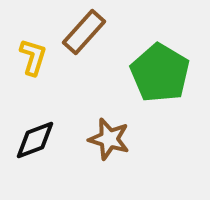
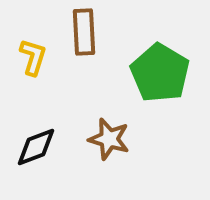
brown rectangle: rotated 45 degrees counterclockwise
black diamond: moved 1 px right, 7 px down
